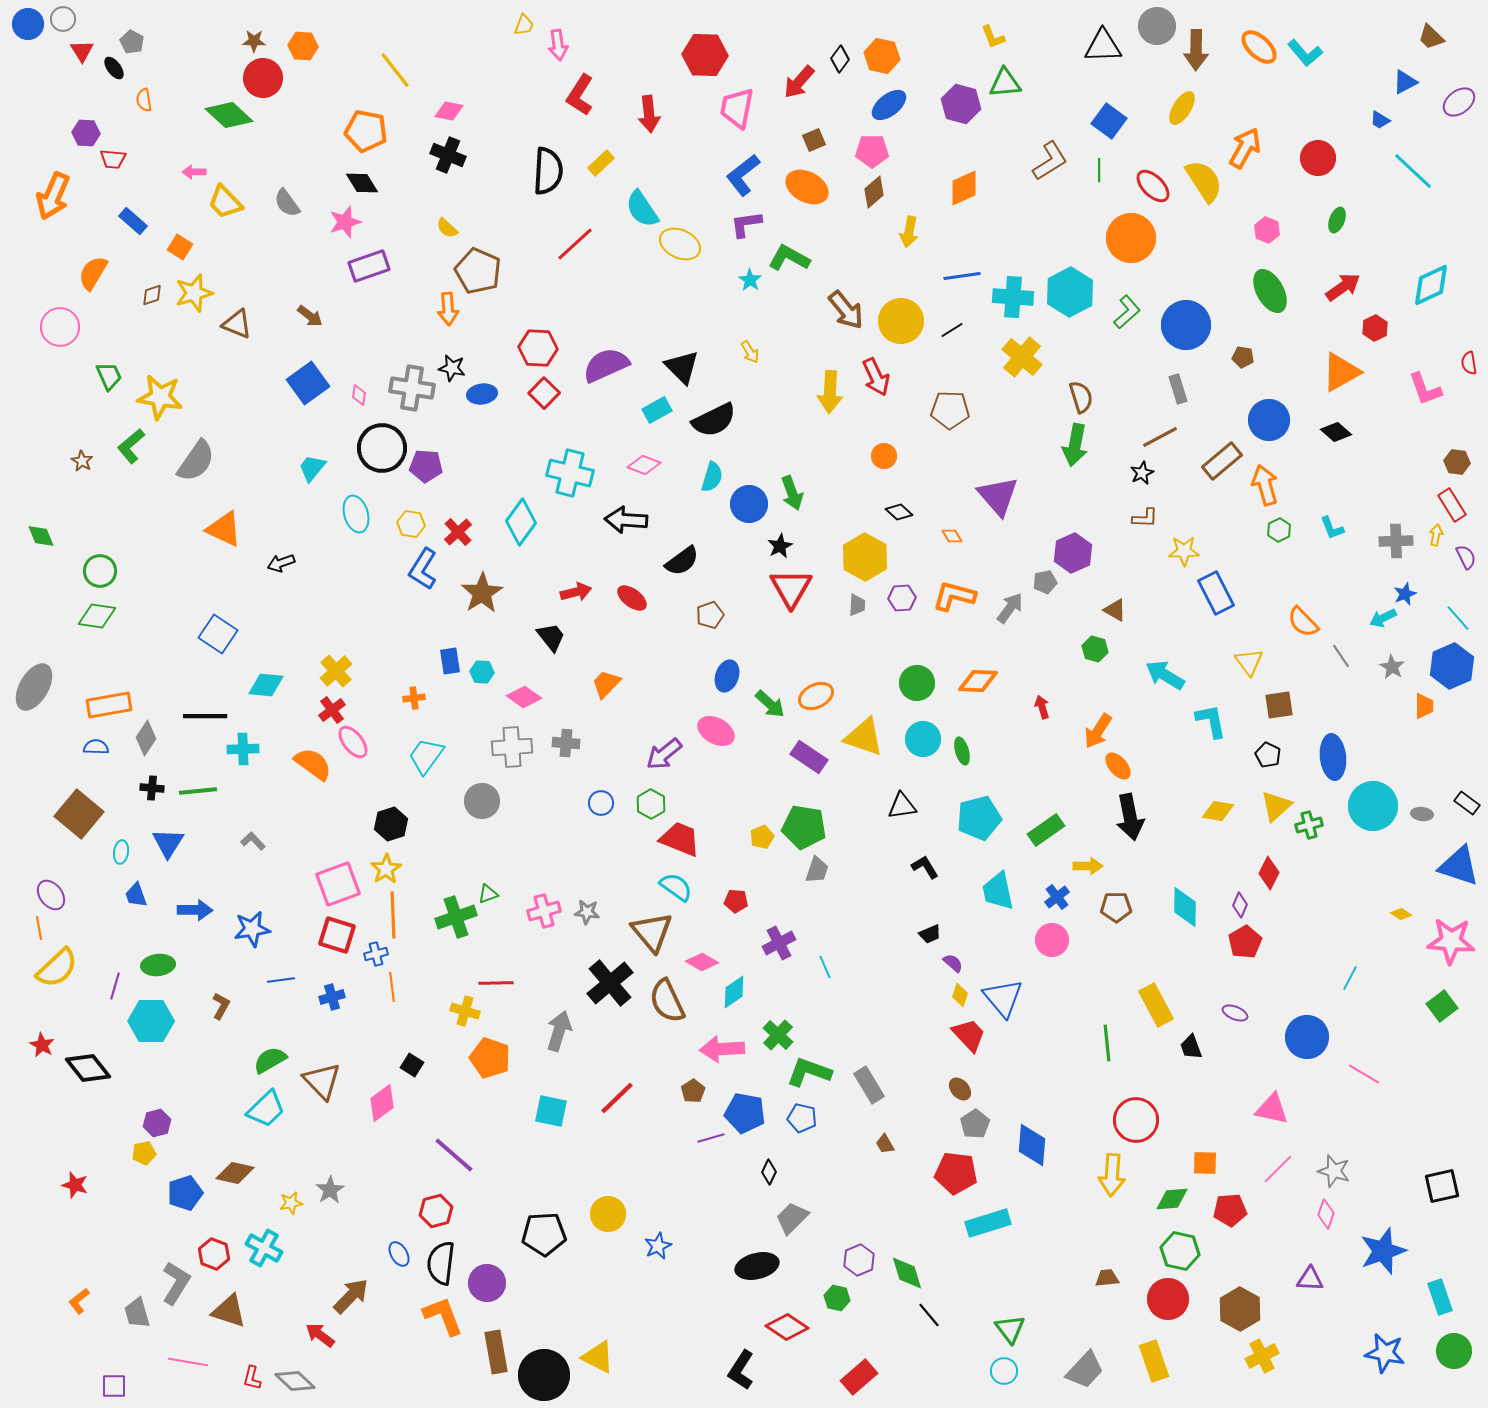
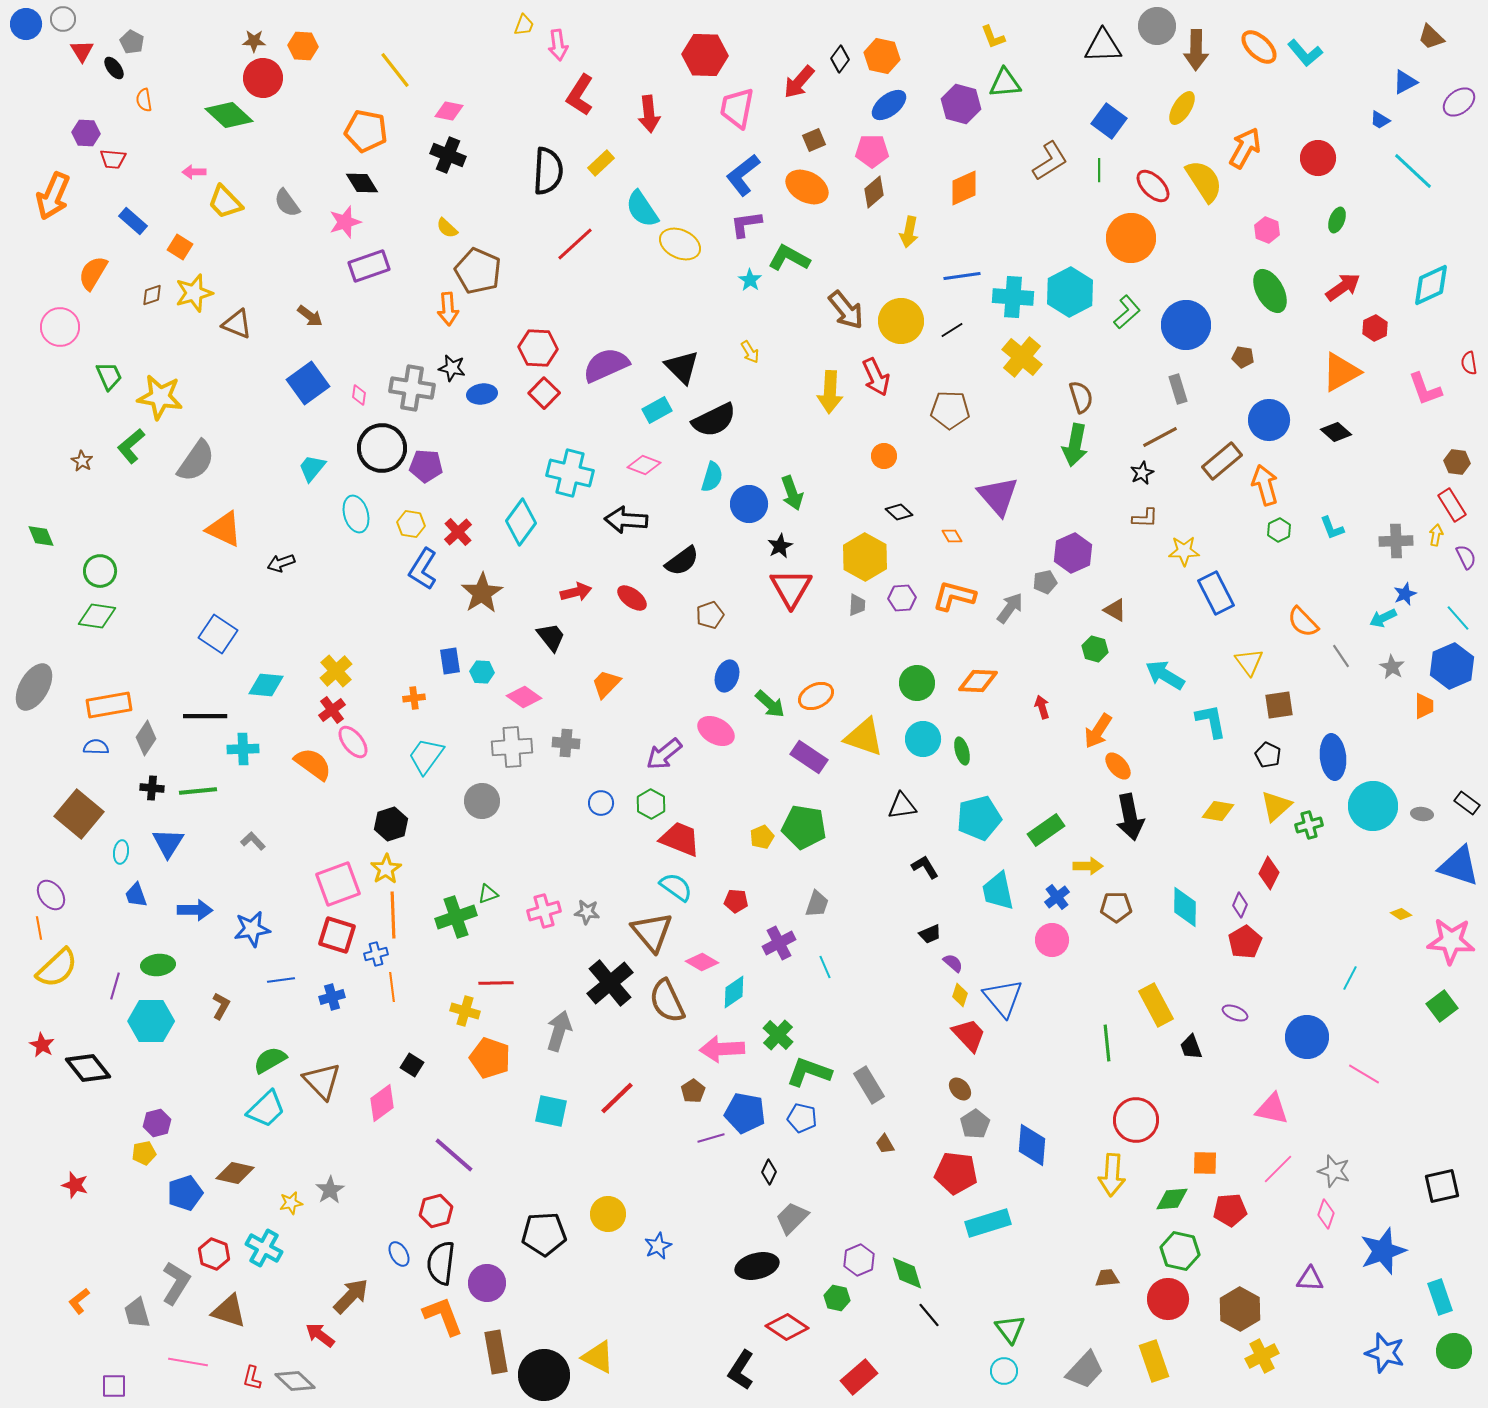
blue circle at (28, 24): moved 2 px left
gray trapezoid at (817, 870): moved 34 px down
blue star at (1385, 1353): rotated 6 degrees clockwise
